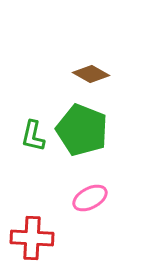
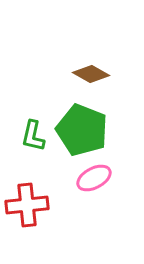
pink ellipse: moved 4 px right, 20 px up
red cross: moved 5 px left, 33 px up; rotated 9 degrees counterclockwise
